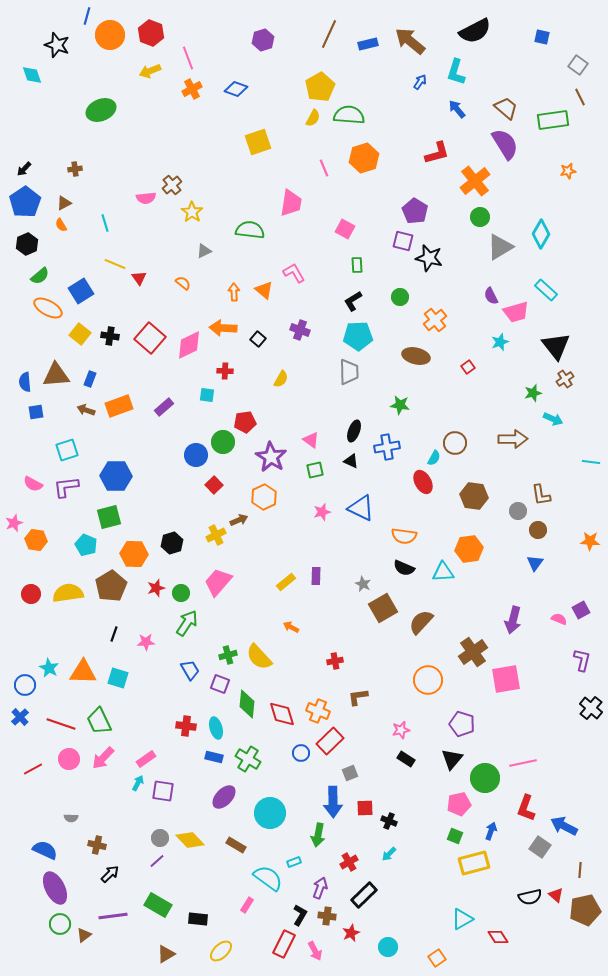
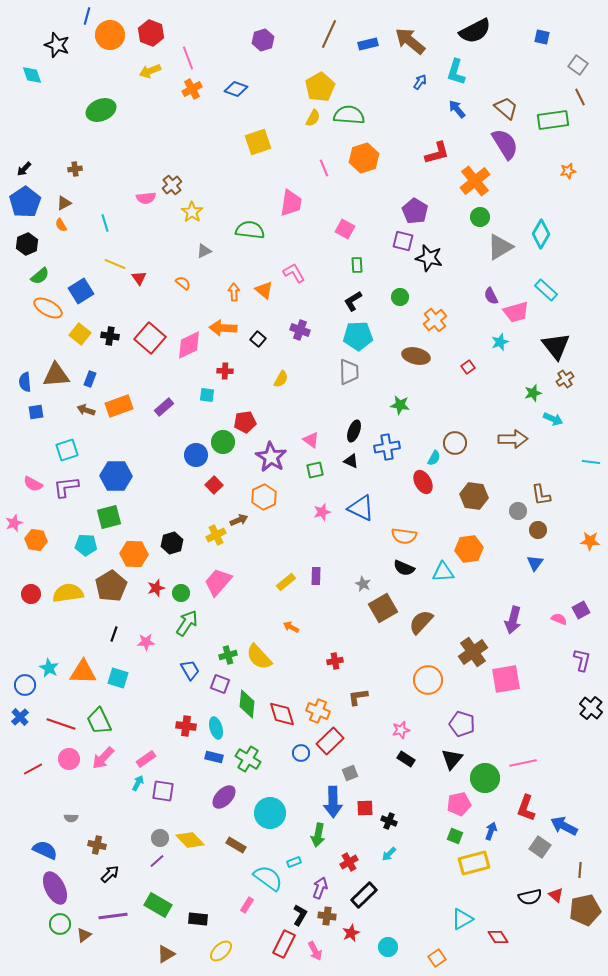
cyan pentagon at (86, 545): rotated 20 degrees counterclockwise
